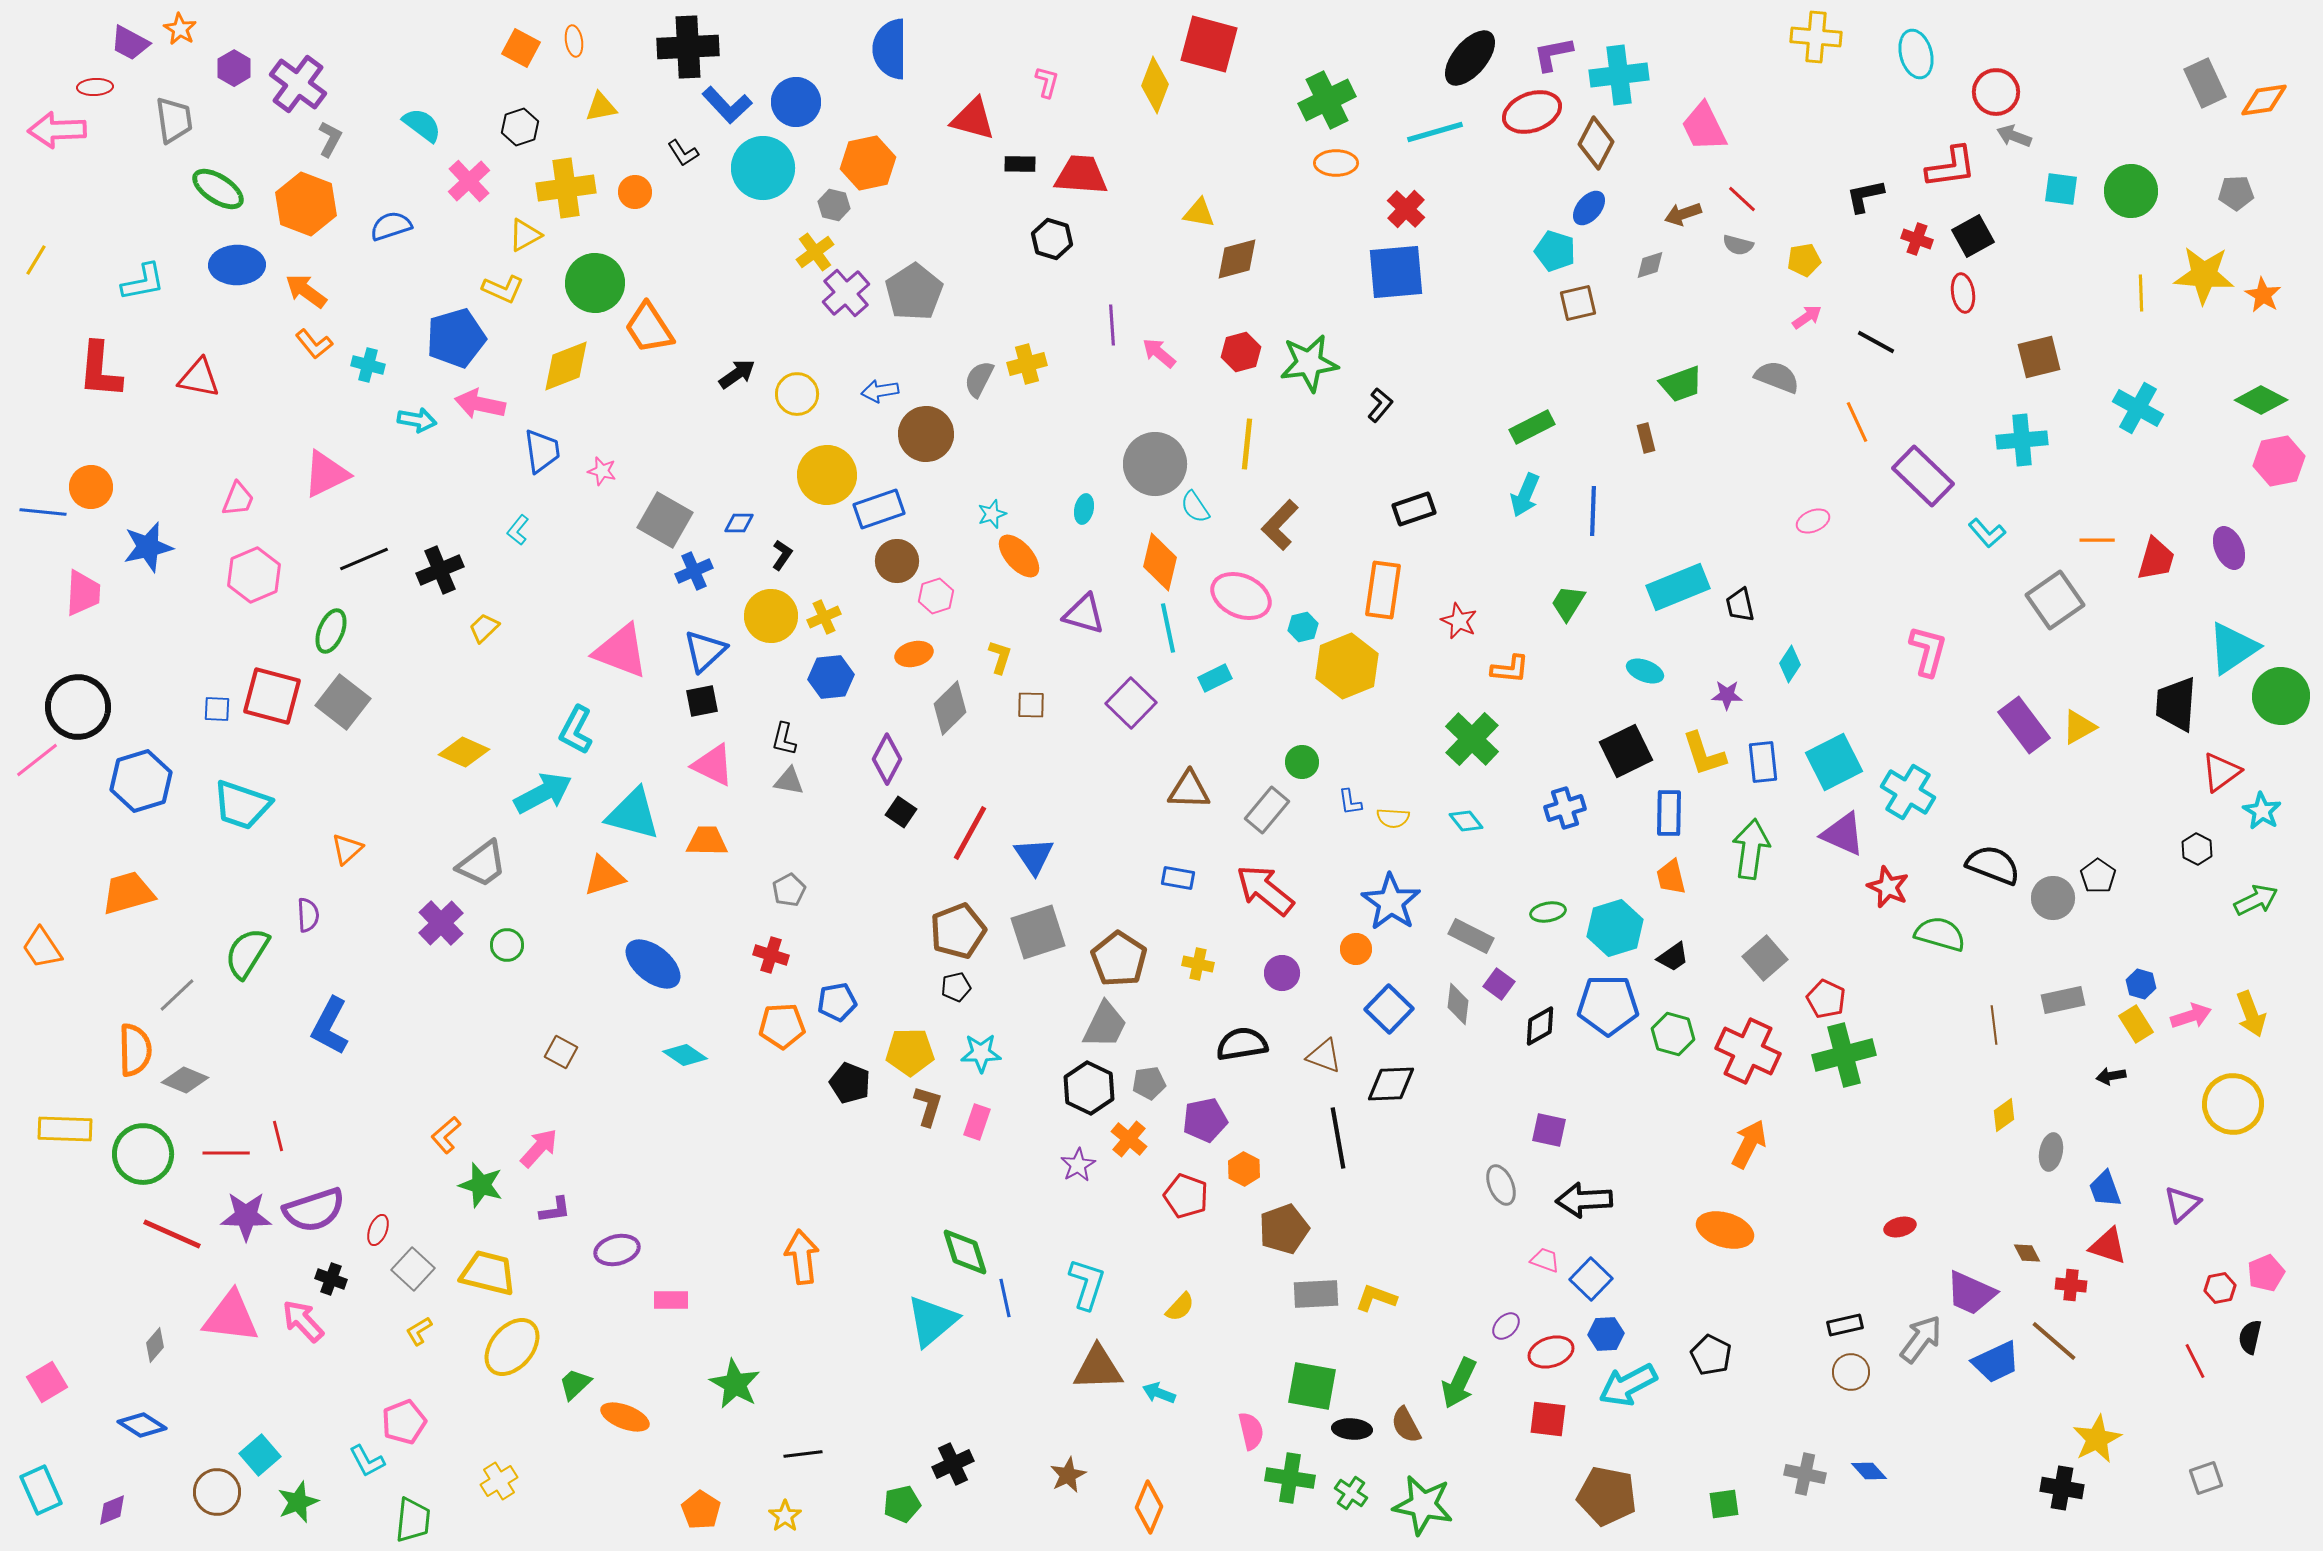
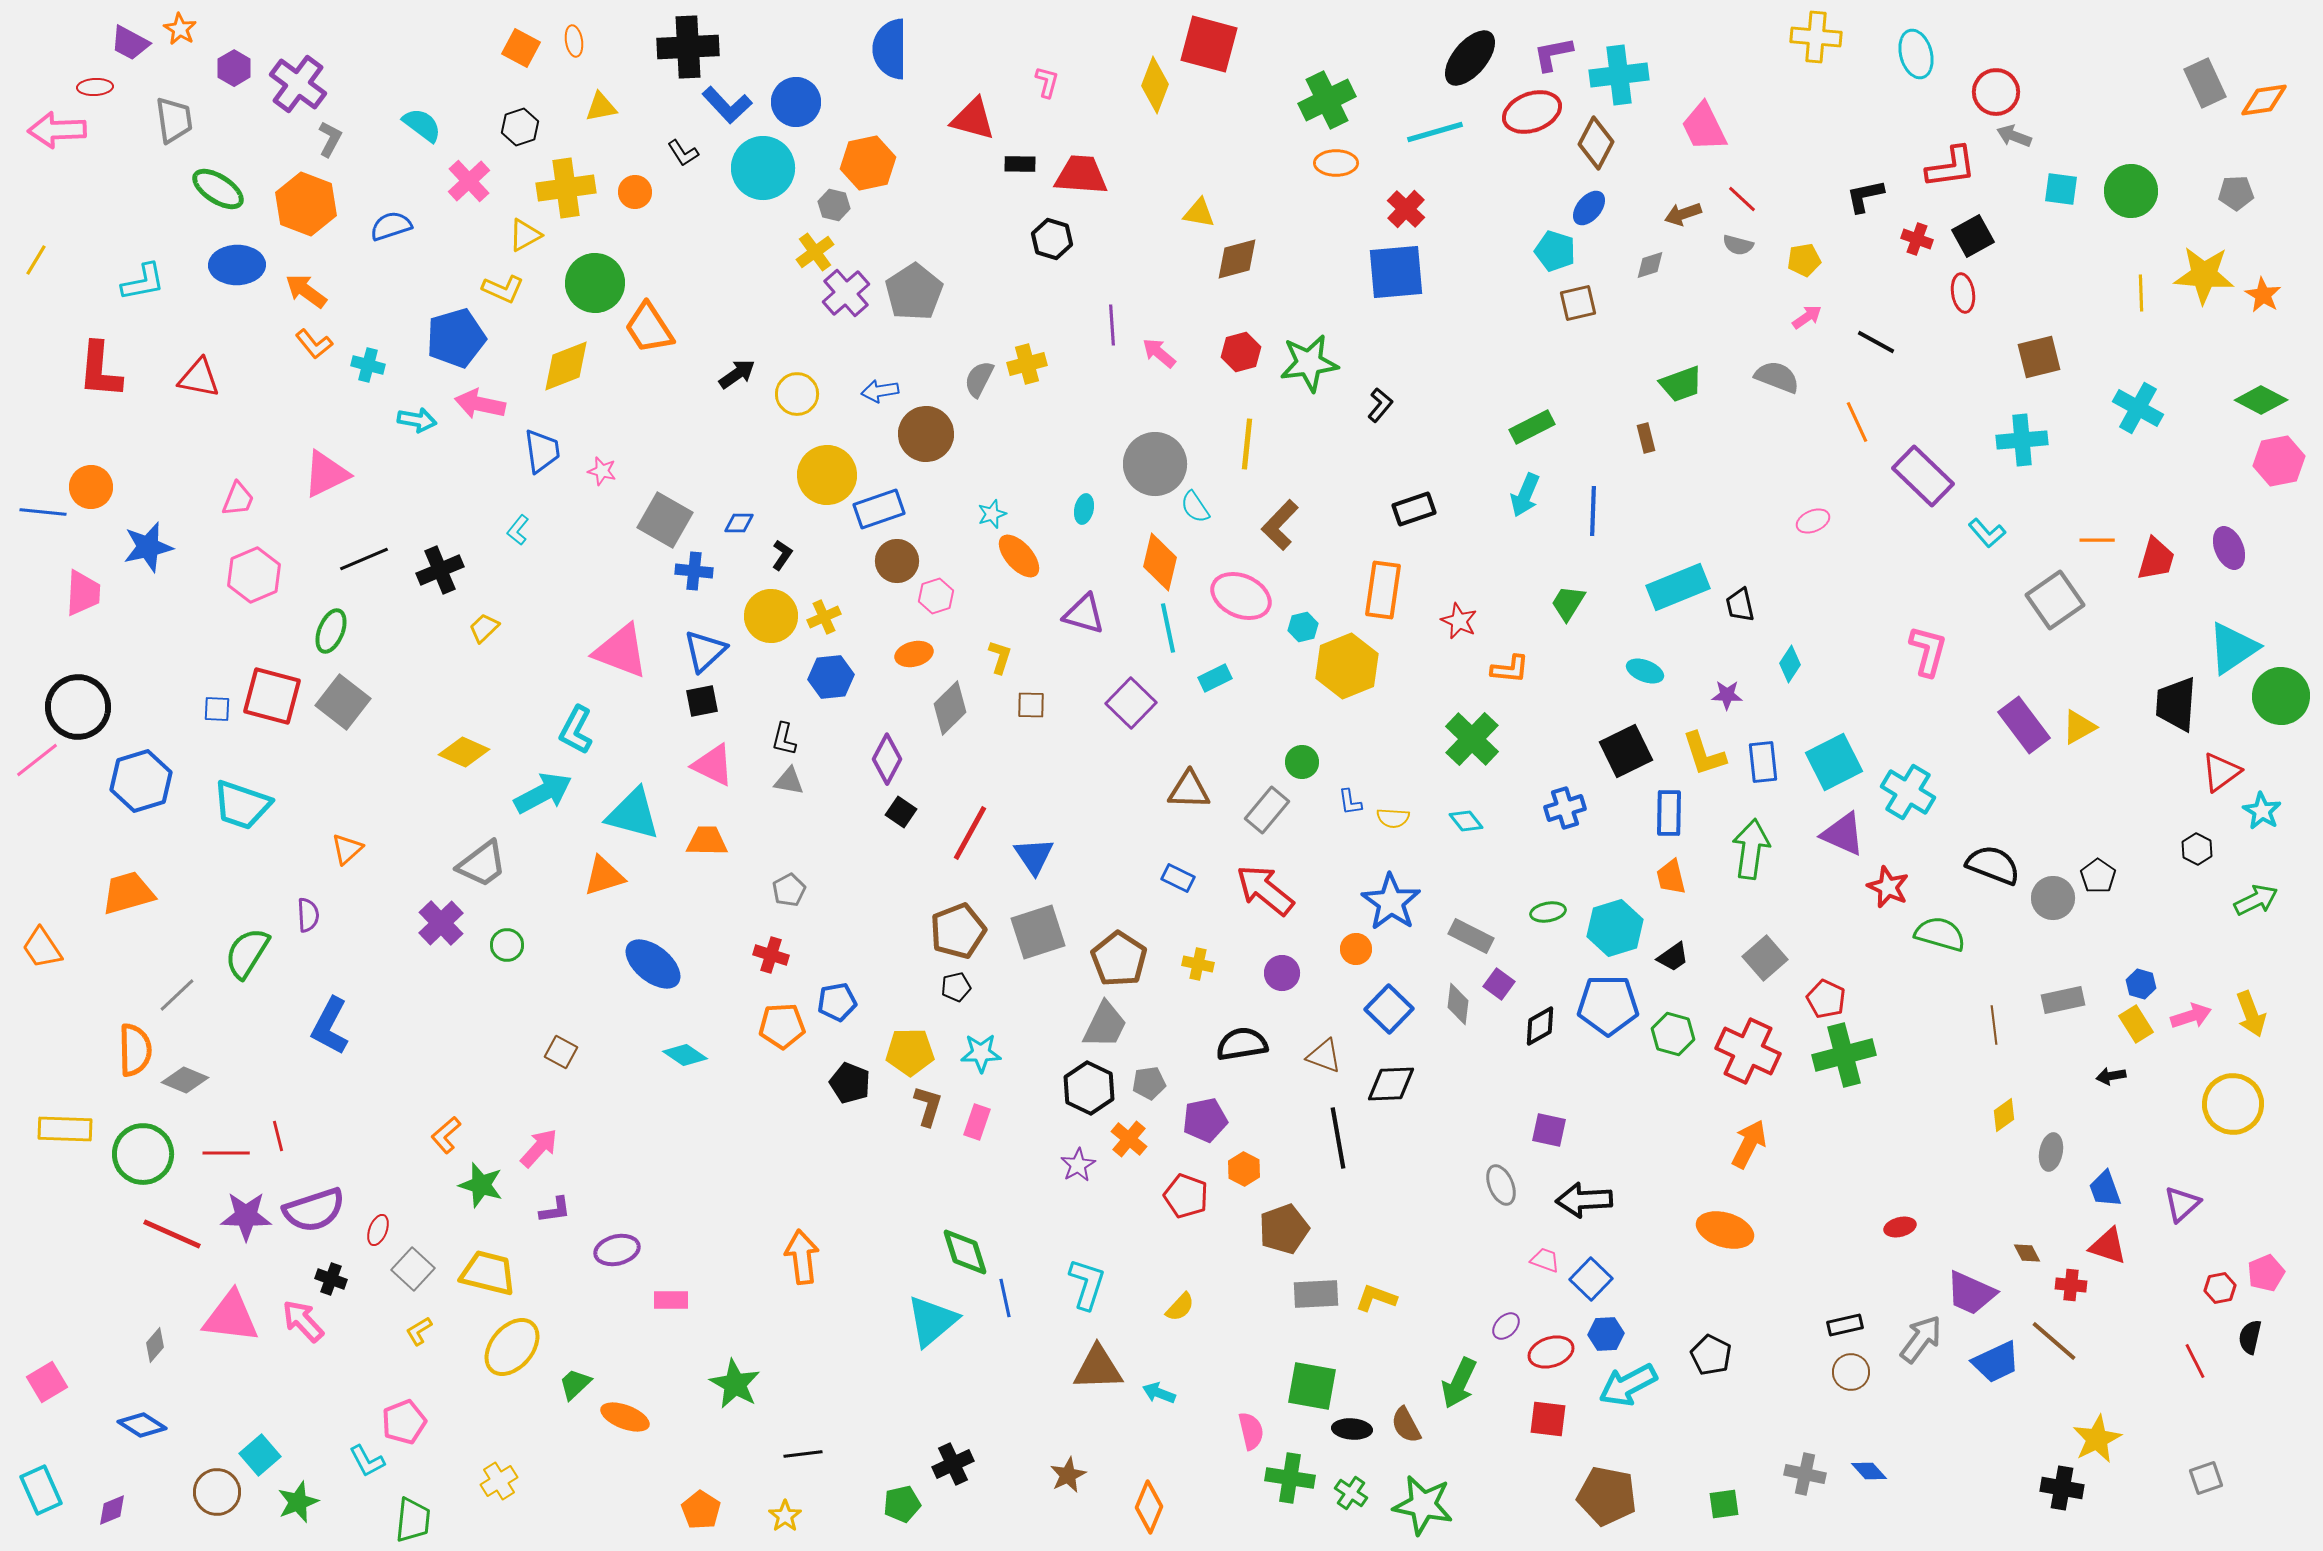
blue cross at (694, 571): rotated 30 degrees clockwise
blue rectangle at (1178, 878): rotated 16 degrees clockwise
